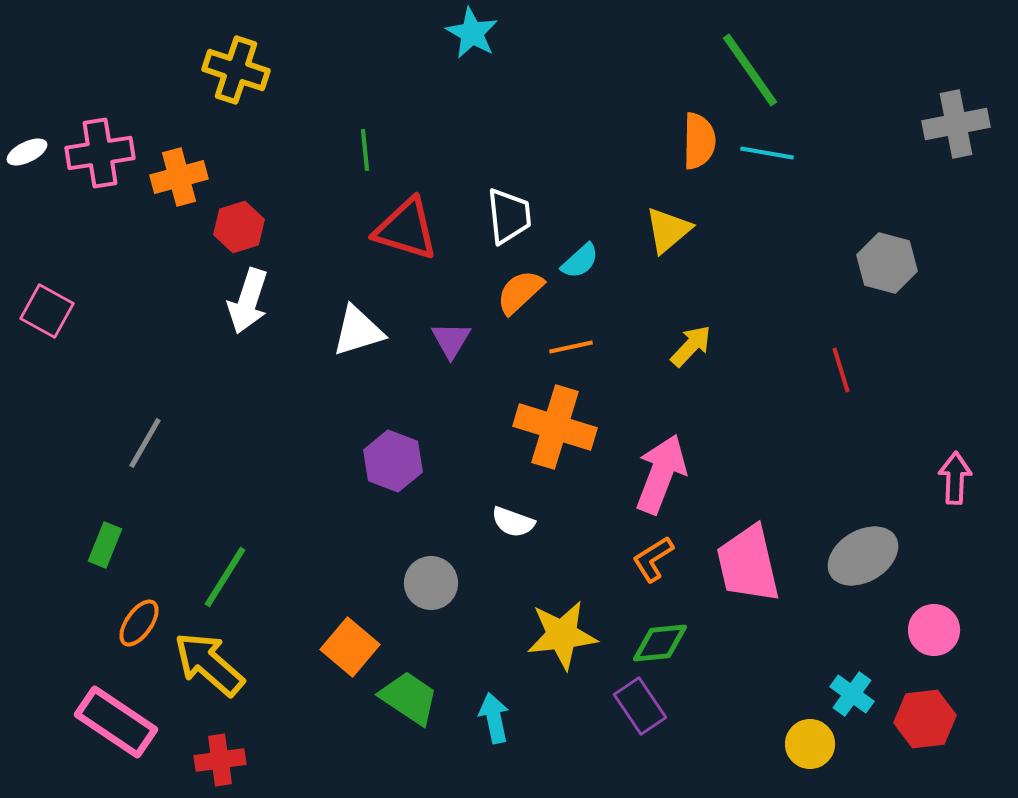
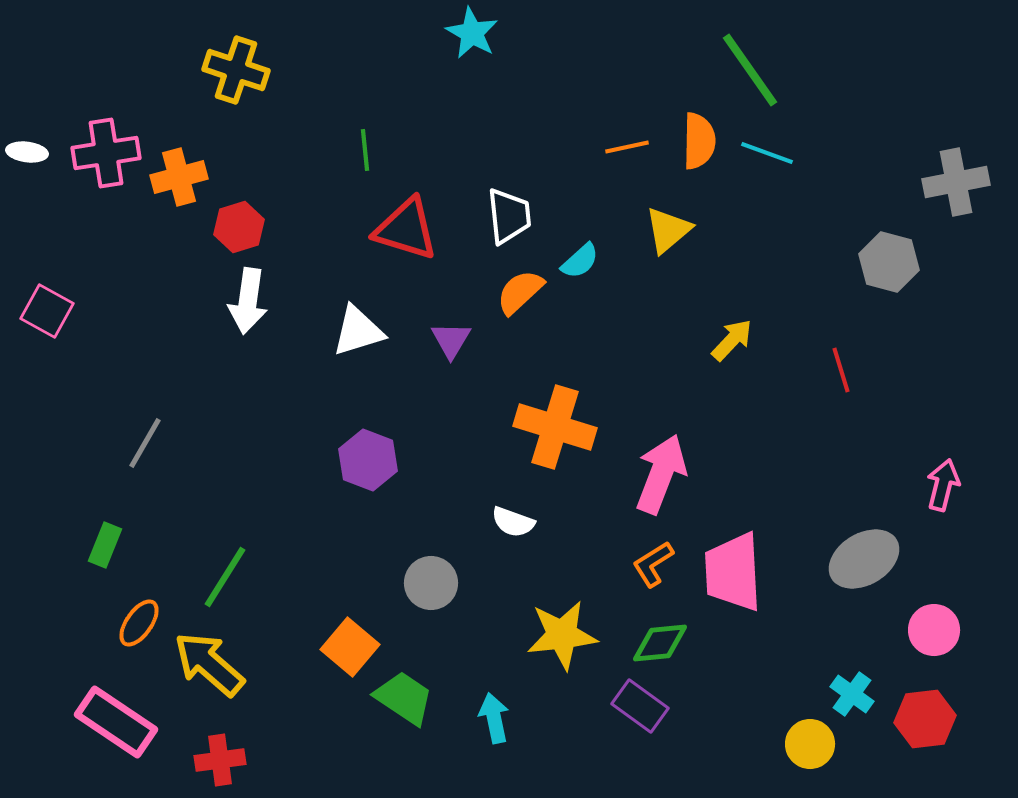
gray cross at (956, 124): moved 58 px down
white ellipse at (27, 152): rotated 33 degrees clockwise
pink cross at (100, 153): moved 6 px right
cyan line at (767, 153): rotated 10 degrees clockwise
gray hexagon at (887, 263): moved 2 px right, 1 px up
white arrow at (248, 301): rotated 10 degrees counterclockwise
yellow arrow at (691, 346): moved 41 px right, 6 px up
orange line at (571, 347): moved 56 px right, 200 px up
purple hexagon at (393, 461): moved 25 px left, 1 px up
pink arrow at (955, 478): moved 12 px left, 7 px down; rotated 12 degrees clockwise
gray ellipse at (863, 556): moved 1 px right, 3 px down
orange L-shape at (653, 559): moved 5 px down
pink trapezoid at (748, 564): moved 15 px left, 8 px down; rotated 10 degrees clockwise
green trapezoid at (409, 698): moved 5 px left
purple rectangle at (640, 706): rotated 20 degrees counterclockwise
